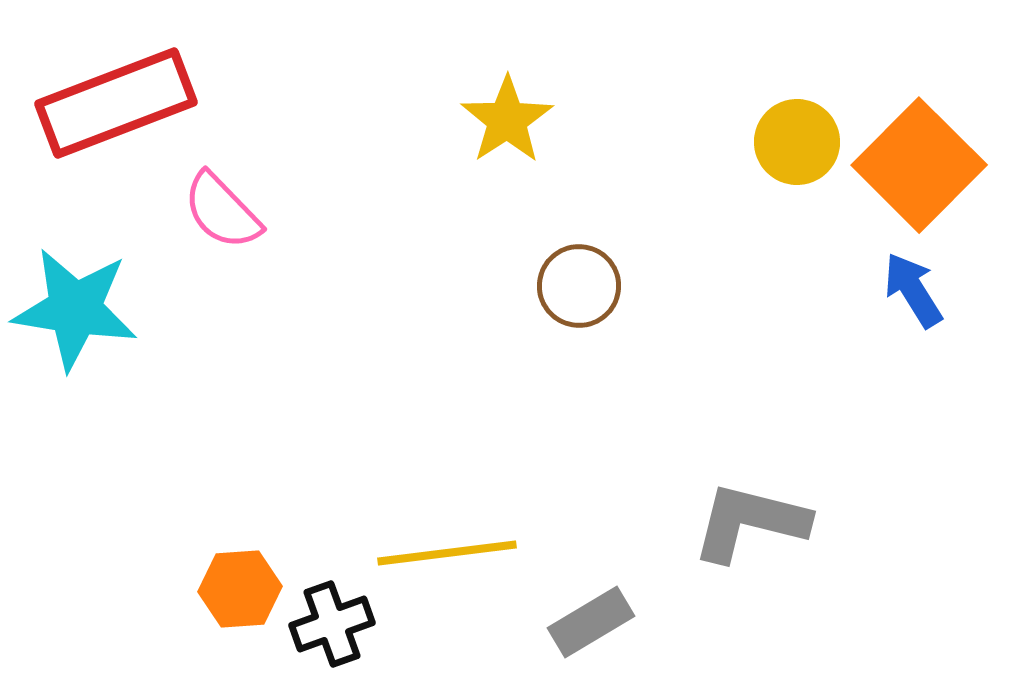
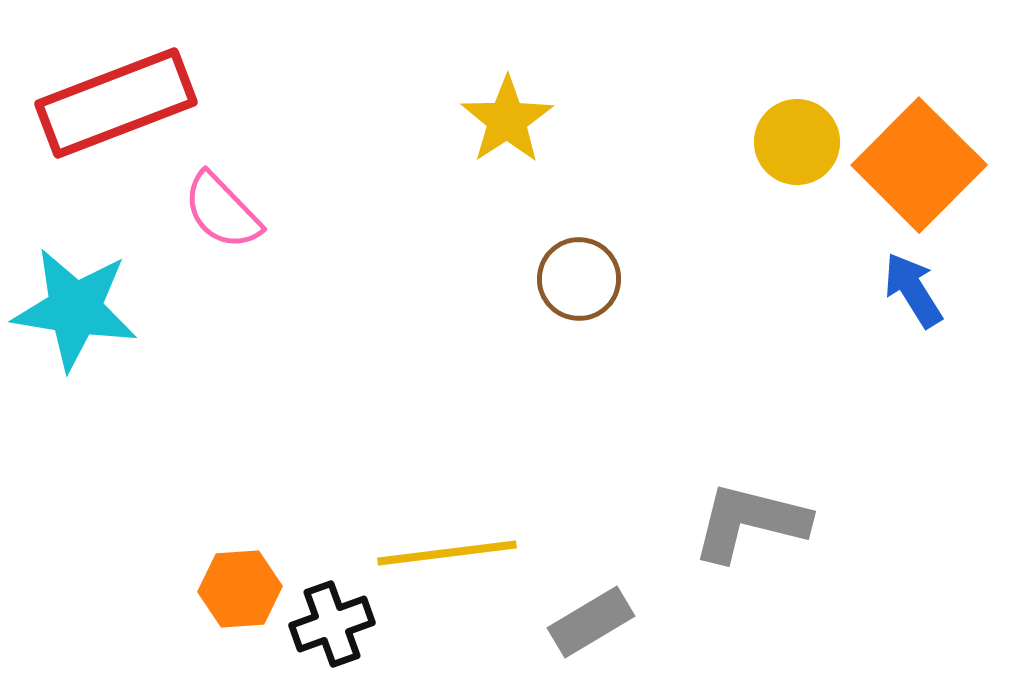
brown circle: moved 7 px up
